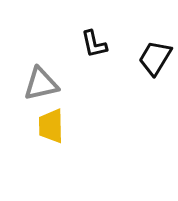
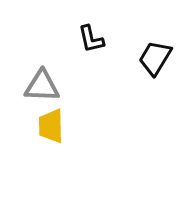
black L-shape: moved 3 px left, 5 px up
gray triangle: moved 1 px right, 2 px down; rotated 15 degrees clockwise
